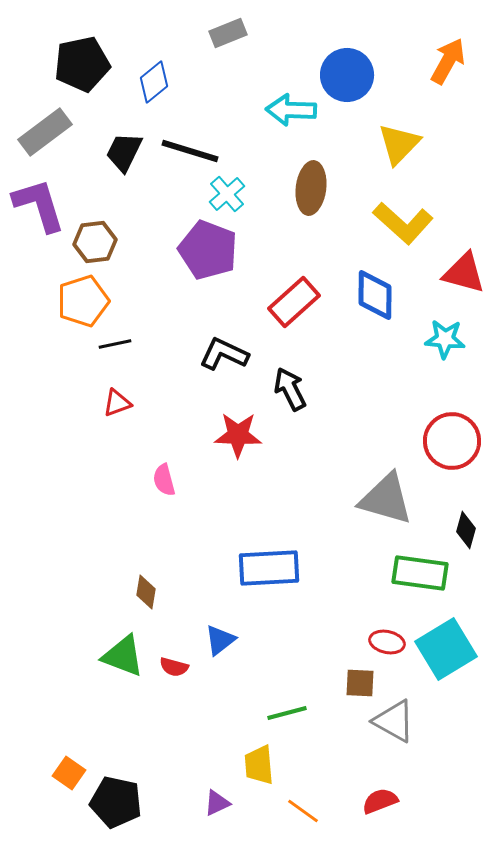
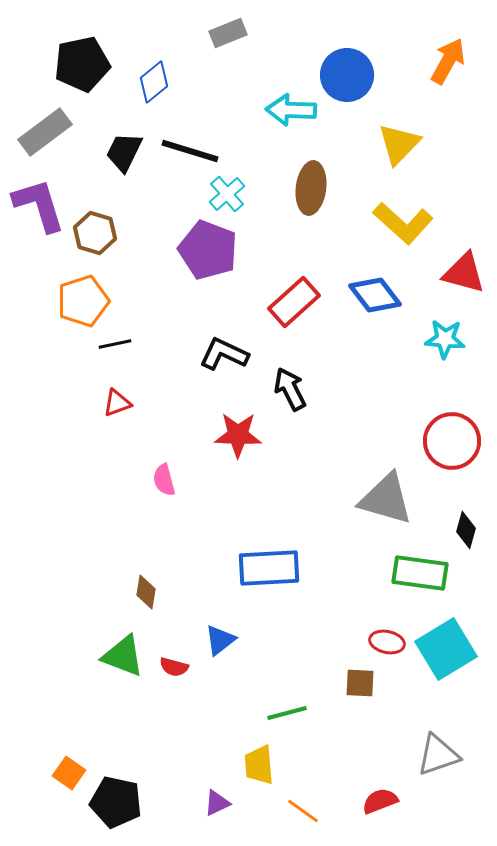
brown hexagon at (95, 242): moved 9 px up; rotated 24 degrees clockwise
blue diamond at (375, 295): rotated 38 degrees counterclockwise
gray triangle at (394, 721): moved 44 px right, 34 px down; rotated 48 degrees counterclockwise
